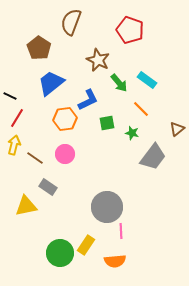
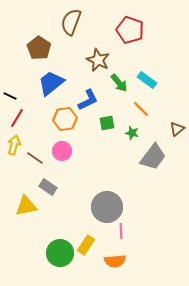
pink circle: moved 3 px left, 3 px up
